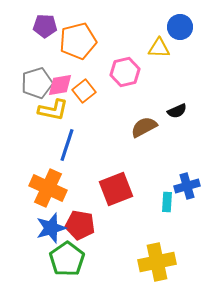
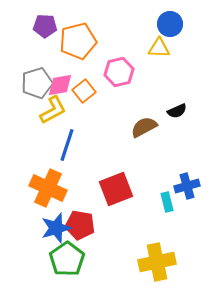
blue circle: moved 10 px left, 3 px up
pink hexagon: moved 6 px left
yellow L-shape: rotated 40 degrees counterclockwise
cyan rectangle: rotated 18 degrees counterclockwise
blue star: moved 5 px right
